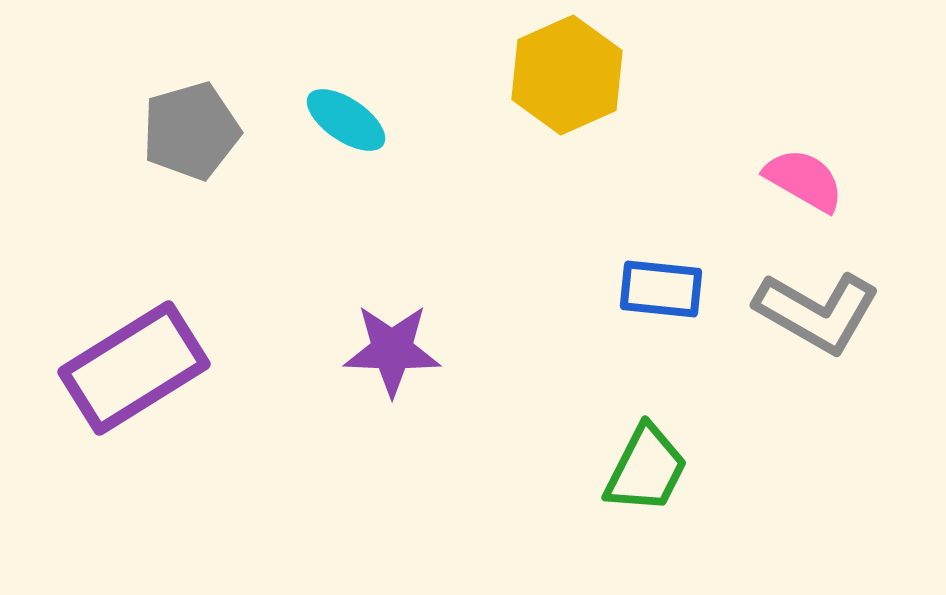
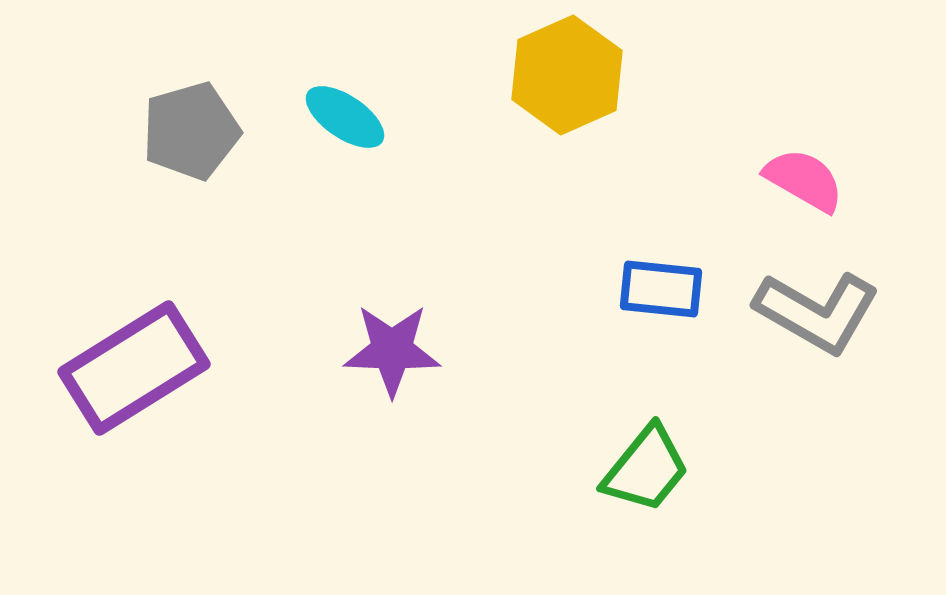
cyan ellipse: moved 1 px left, 3 px up
green trapezoid: rotated 12 degrees clockwise
